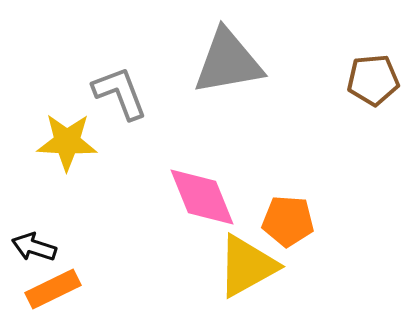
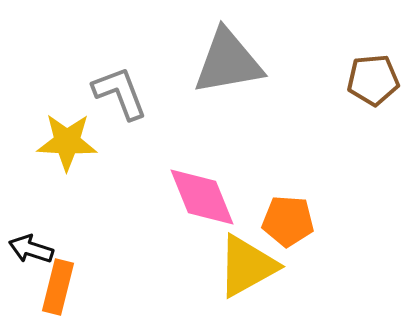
black arrow: moved 3 px left, 2 px down
orange rectangle: moved 5 px right, 2 px up; rotated 50 degrees counterclockwise
